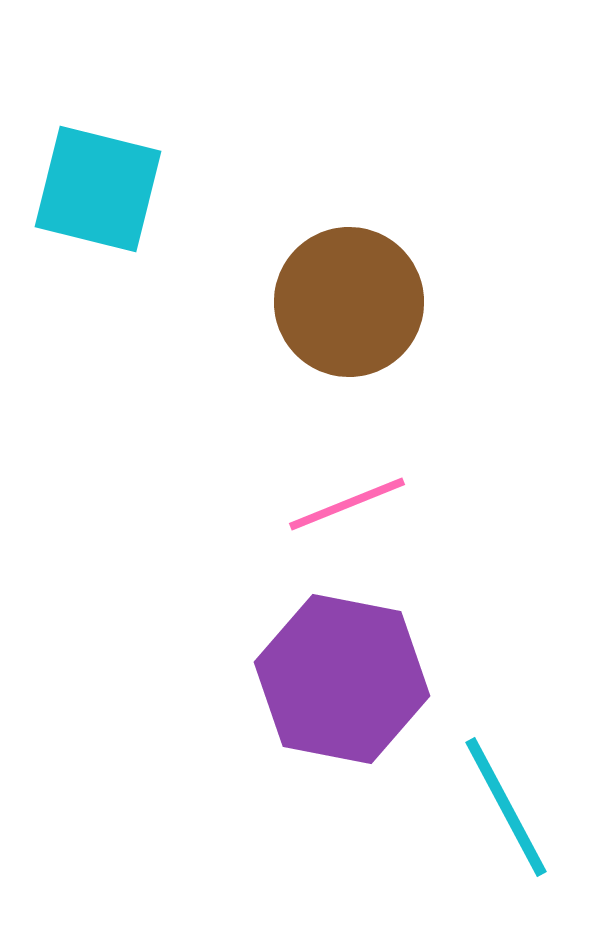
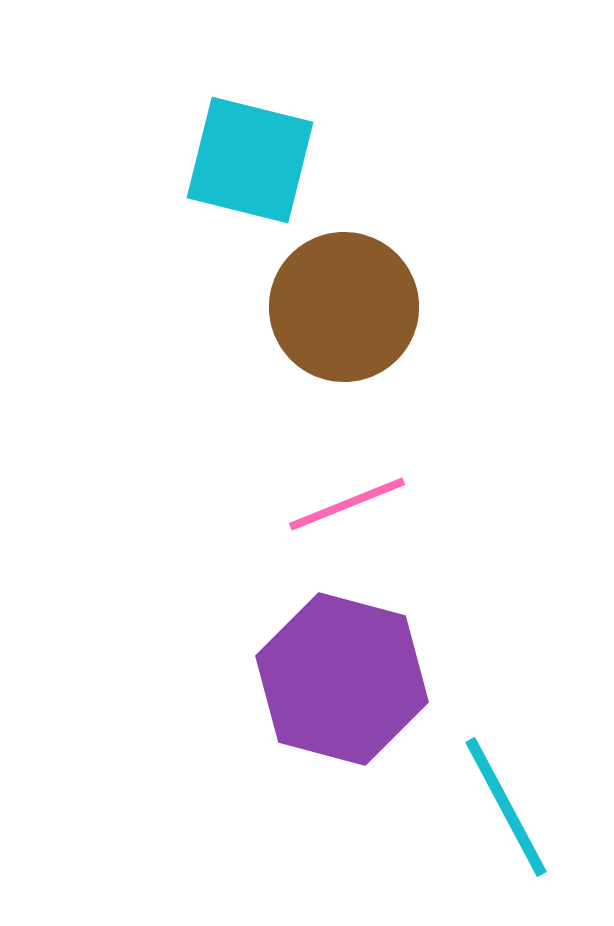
cyan square: moved 152 px right, 29 px up
brown circle: moved 5 px left, 5 px down
purple hexagon: rotated 4 degrees clockwise
